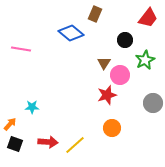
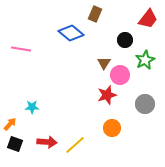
red trapezoid: moved 1 px down
gray circle: moved 8 px left, 1 px down
red arrow: moved 1 px left
